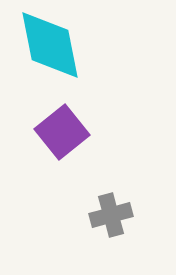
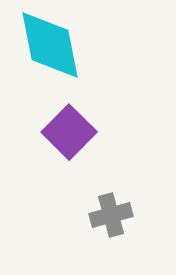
purple square: moved 7 px right; rotated 6 degrees counterclockwise
